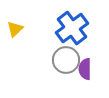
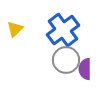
blue cross: moved 9 px left, 2 px down
